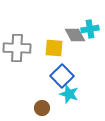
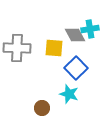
blue square: moved 14 px right, 8 px up
